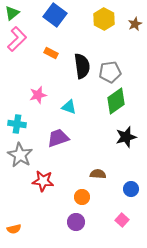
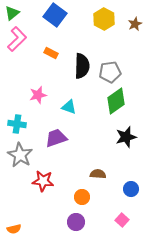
black semicircle: rotated 10 degrees clockwise
purple trapezoid: moved 2 px left
